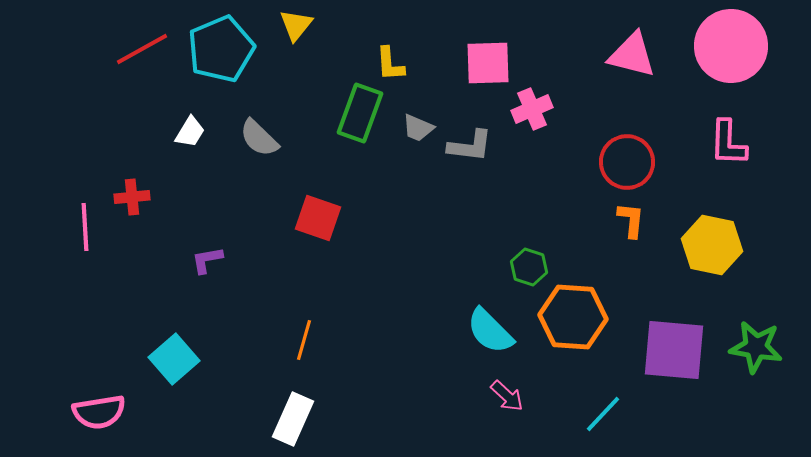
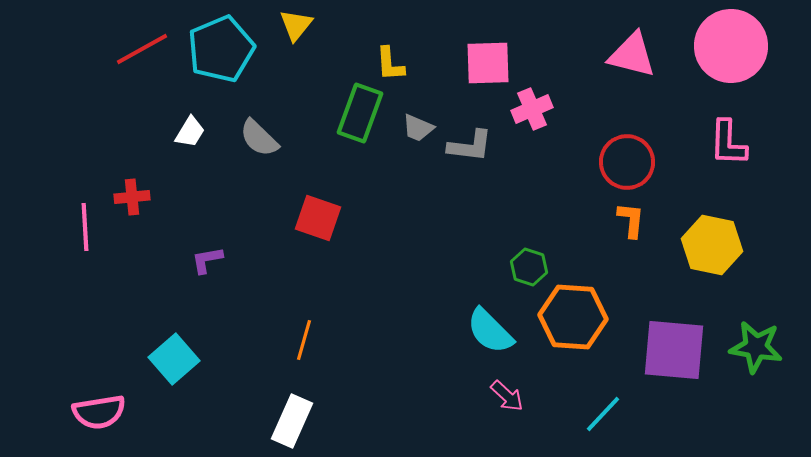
white rectangle: moved 1 px left, 2 px down
